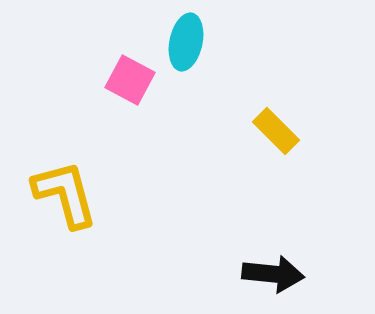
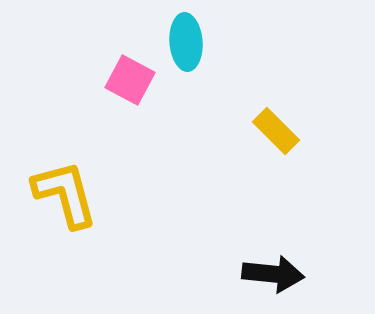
cyan ellipse: rotated 16 degrees counterclockwise
